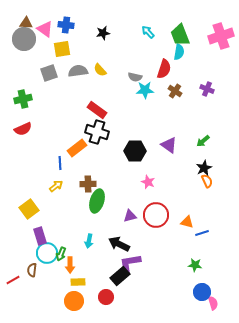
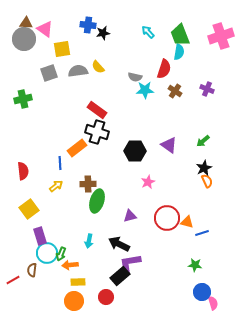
blue cross at (66, 25): moved 22 px right
yellow semicircle at (100, 70): moved 2 px left, 3 px up
red semicircle at (23, 129): moved 42 px down; rotated 72 degrees counterclockwise
pink star at (148, 182): rotated 24 degrees clockwise
red circle at (156, 215): moved 11 px right, 3 px down
orange arrow at (70, 265): rotated 84 degrees clockwise
